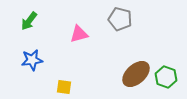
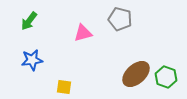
pink triangle: moved 4 px right, 1 px up
